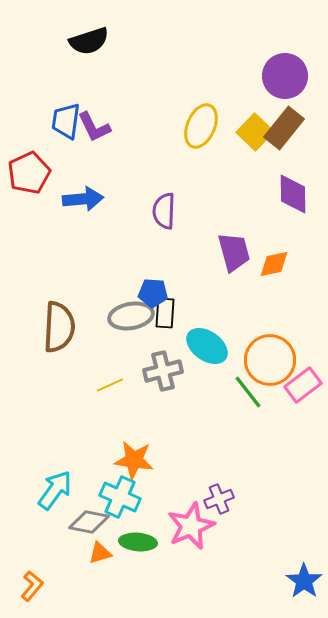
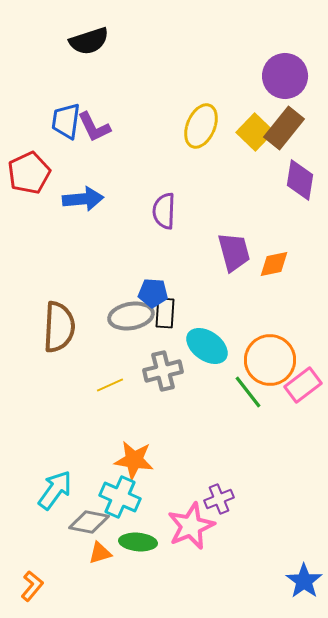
purple diamond: moved 7 px right, 14 px up; rotated 9 degrees clockwise
